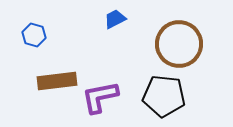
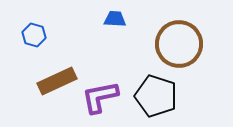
blue trapezoid: rotated 30 degrees clockwise
brown rectangle: rotated 18 degrees counterclockwise
black pentagon: moved 8 px left; rotated 12 degrees clockwise
